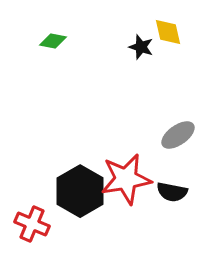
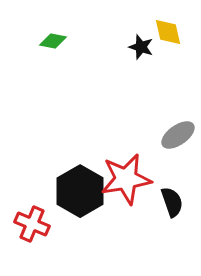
black semicircle: moved 10 px down; rotated 120 degrees counterclockwise
